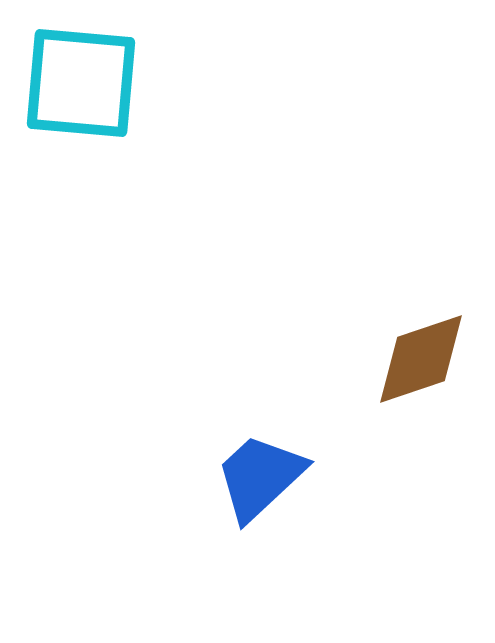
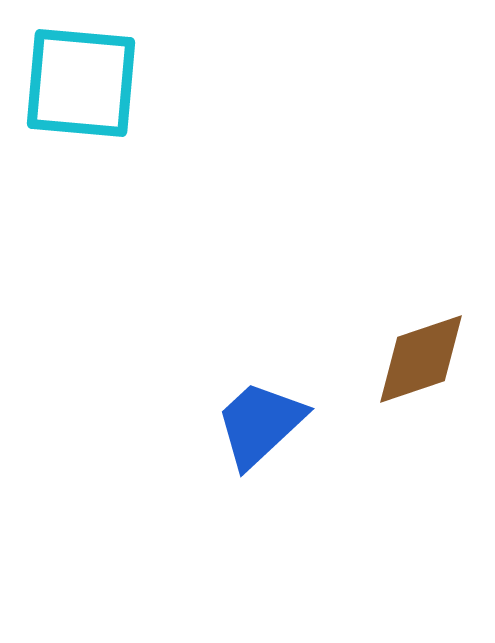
blue trapezoid: moved 53 px up
